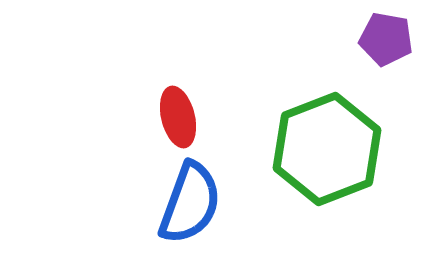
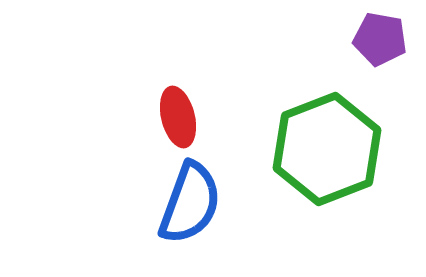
purple pentagon: moved 6 px left
